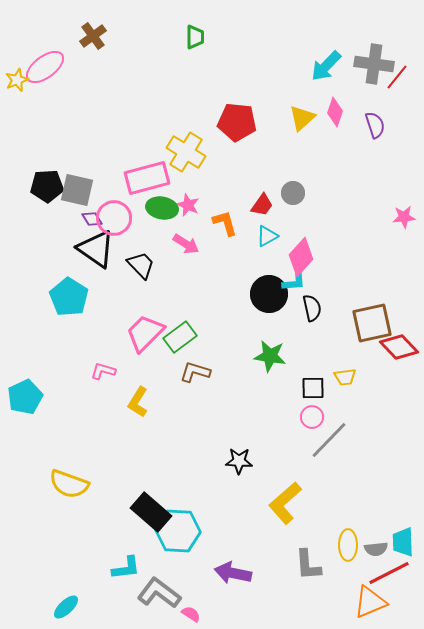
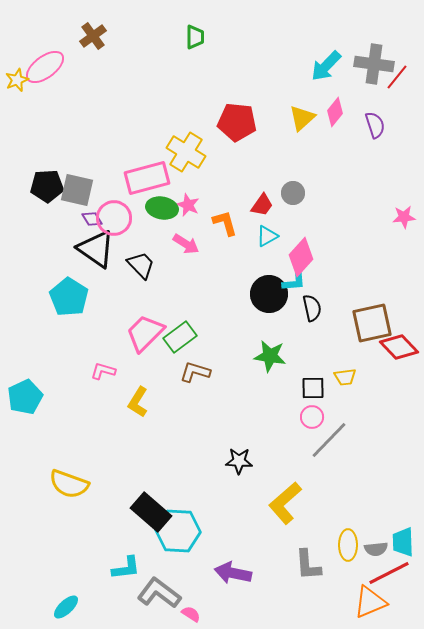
pink diamond at (335, 112): rotated 20 degrees clockwise
